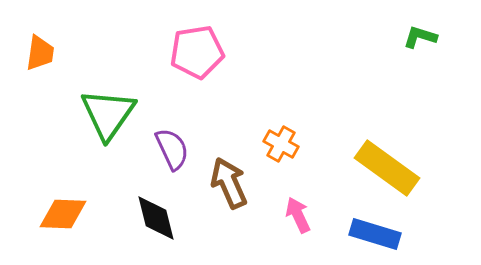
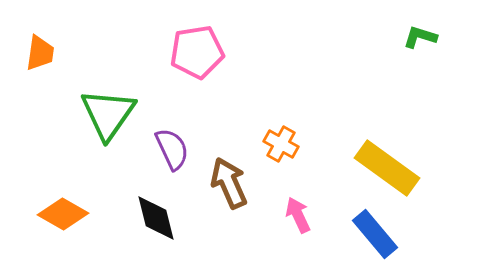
orange diamond: rotated 27 degrees clockwise
blue rectangle: rotated 33 degrees clockwise
